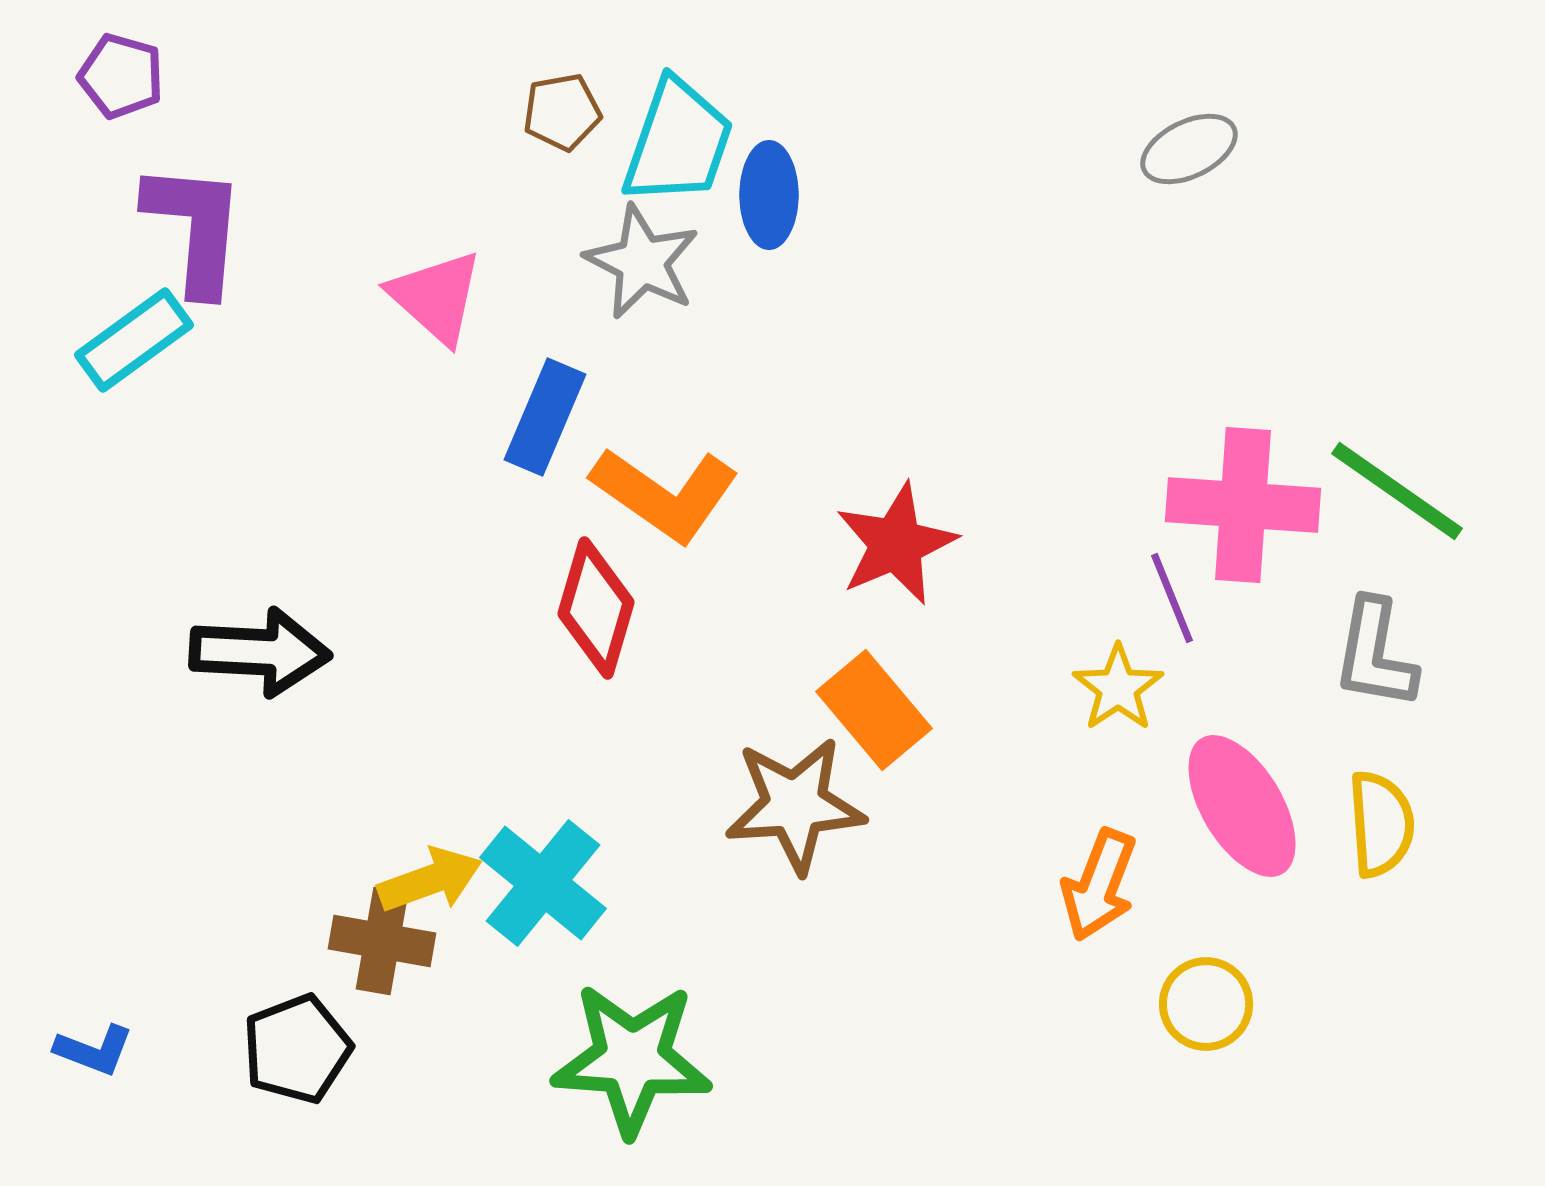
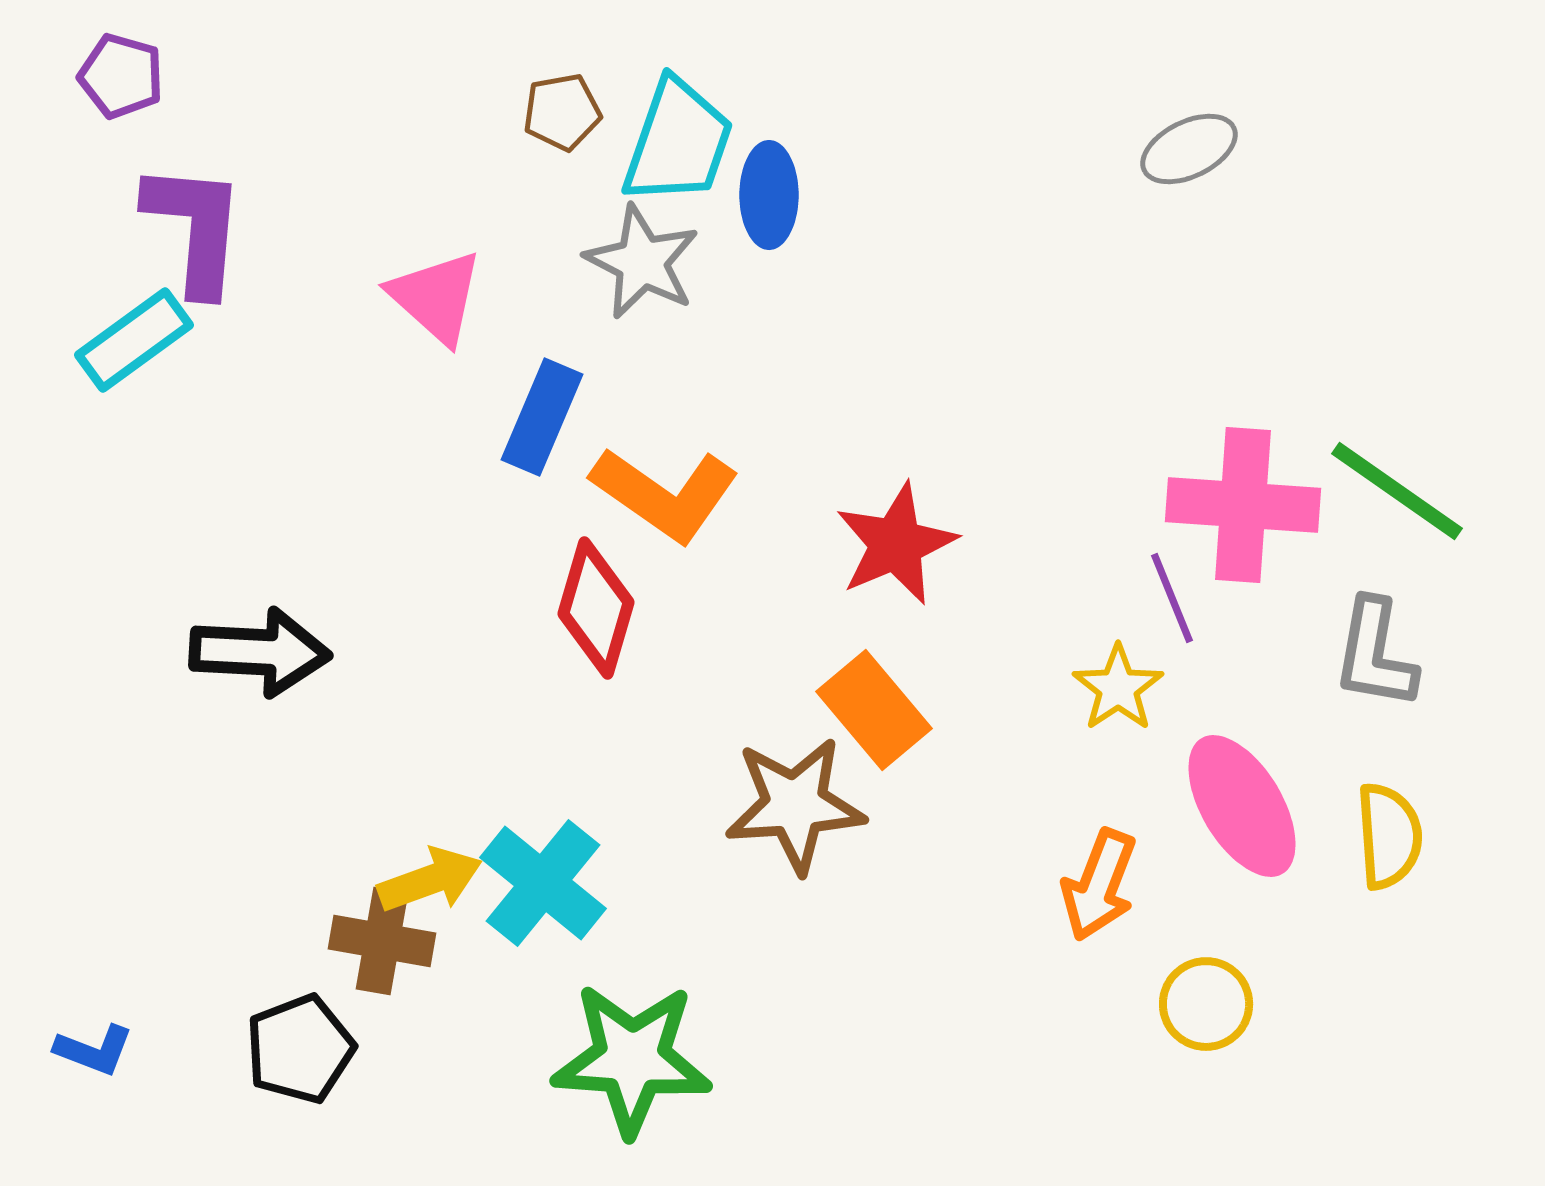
blue rectangle: moved 3 px left
yellow semicircle: moved 8 px right, 12 px down
black pentagon: moved 3 px right
